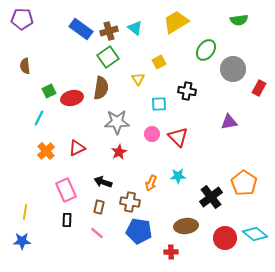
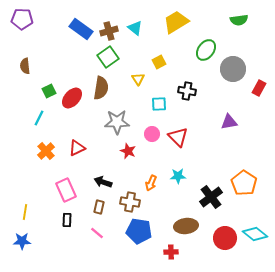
red ellipse at (72, 98): rotated 35 degrees counterclockwise
red star at (119, 152): moved 9 px right, 1 px up; rotated 21 degrees counterclockwise
